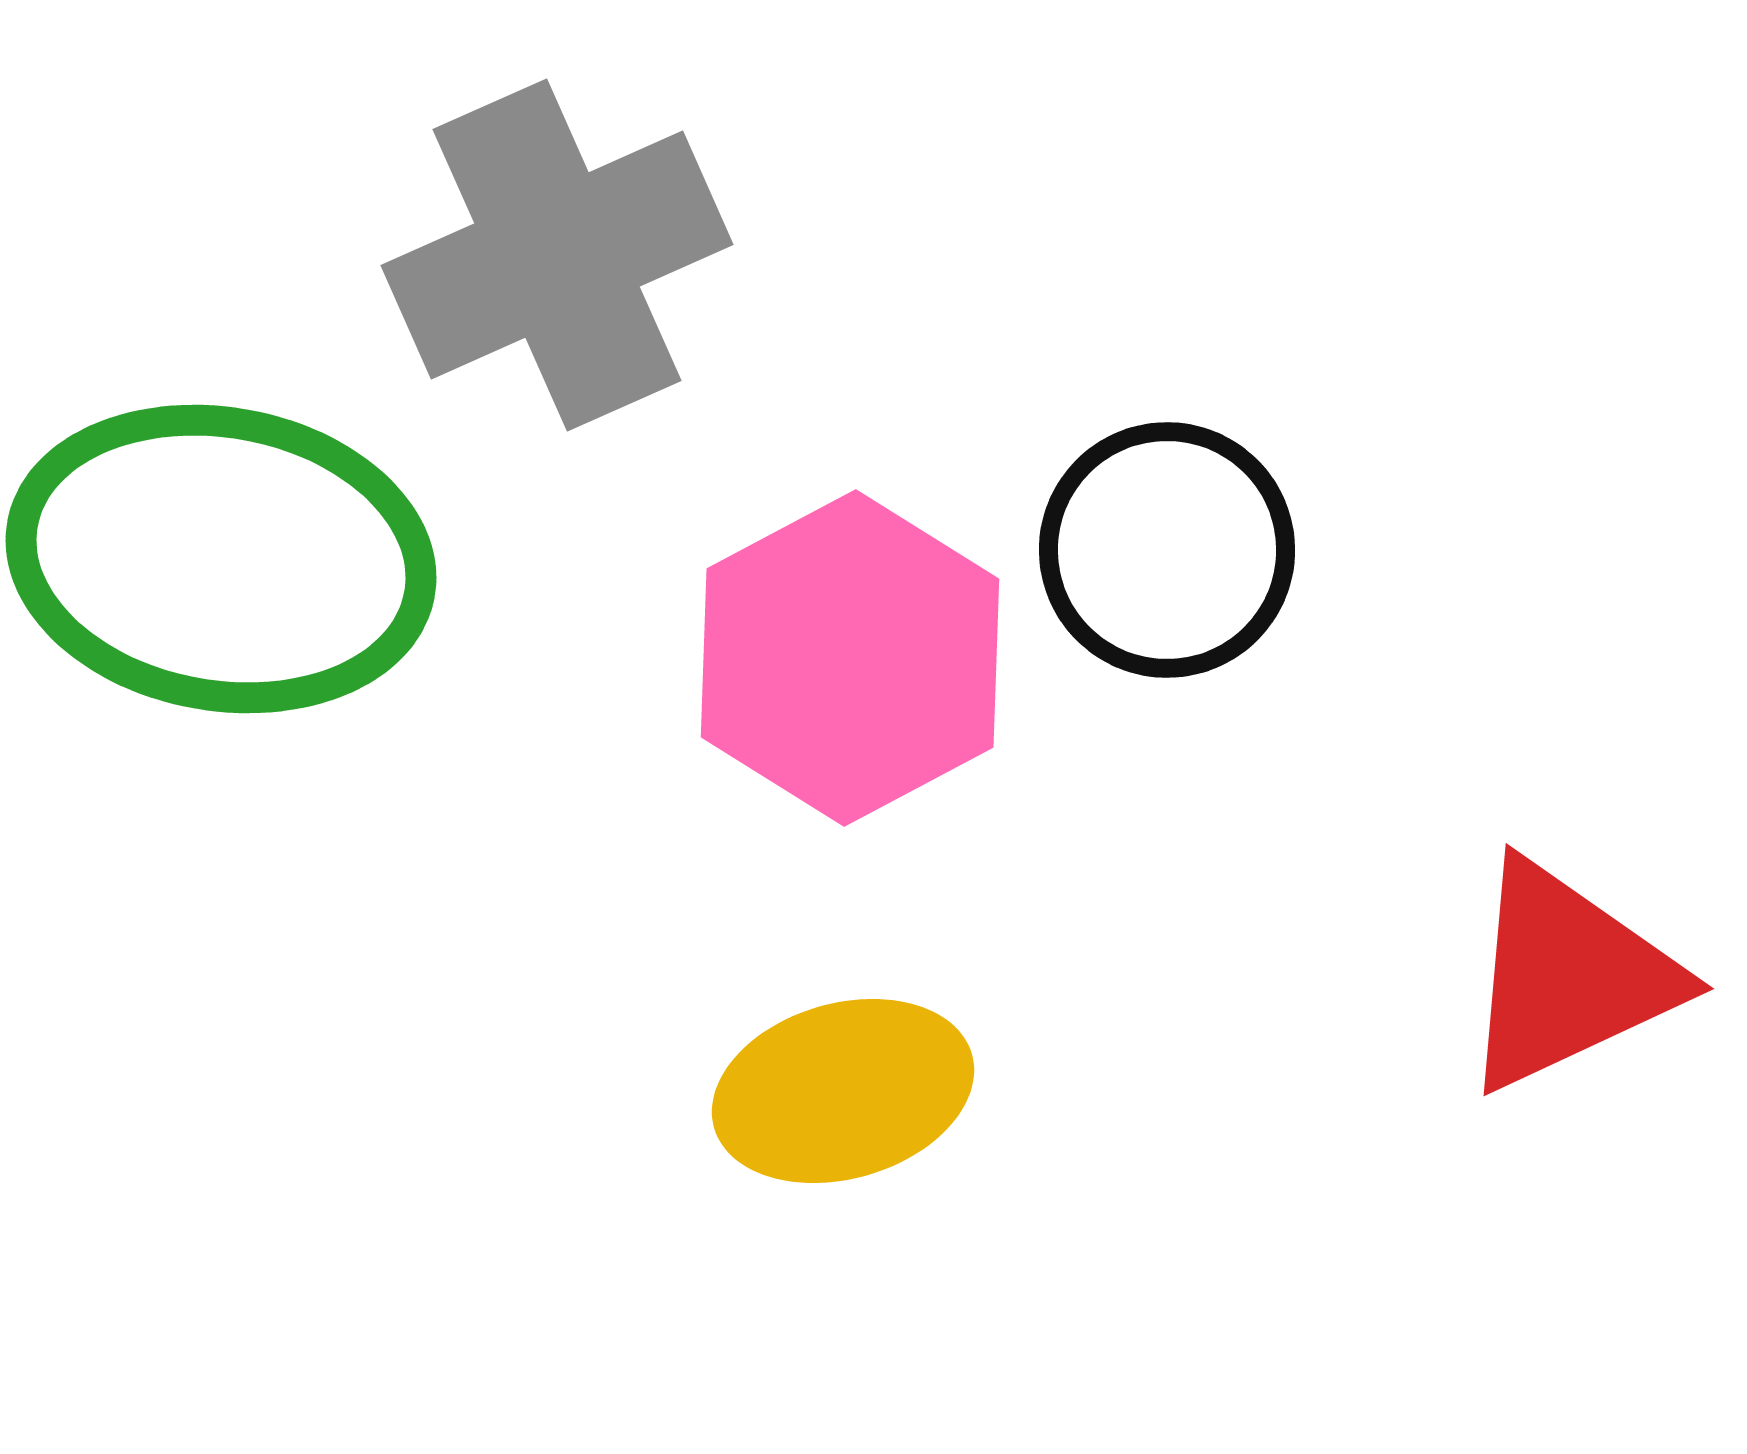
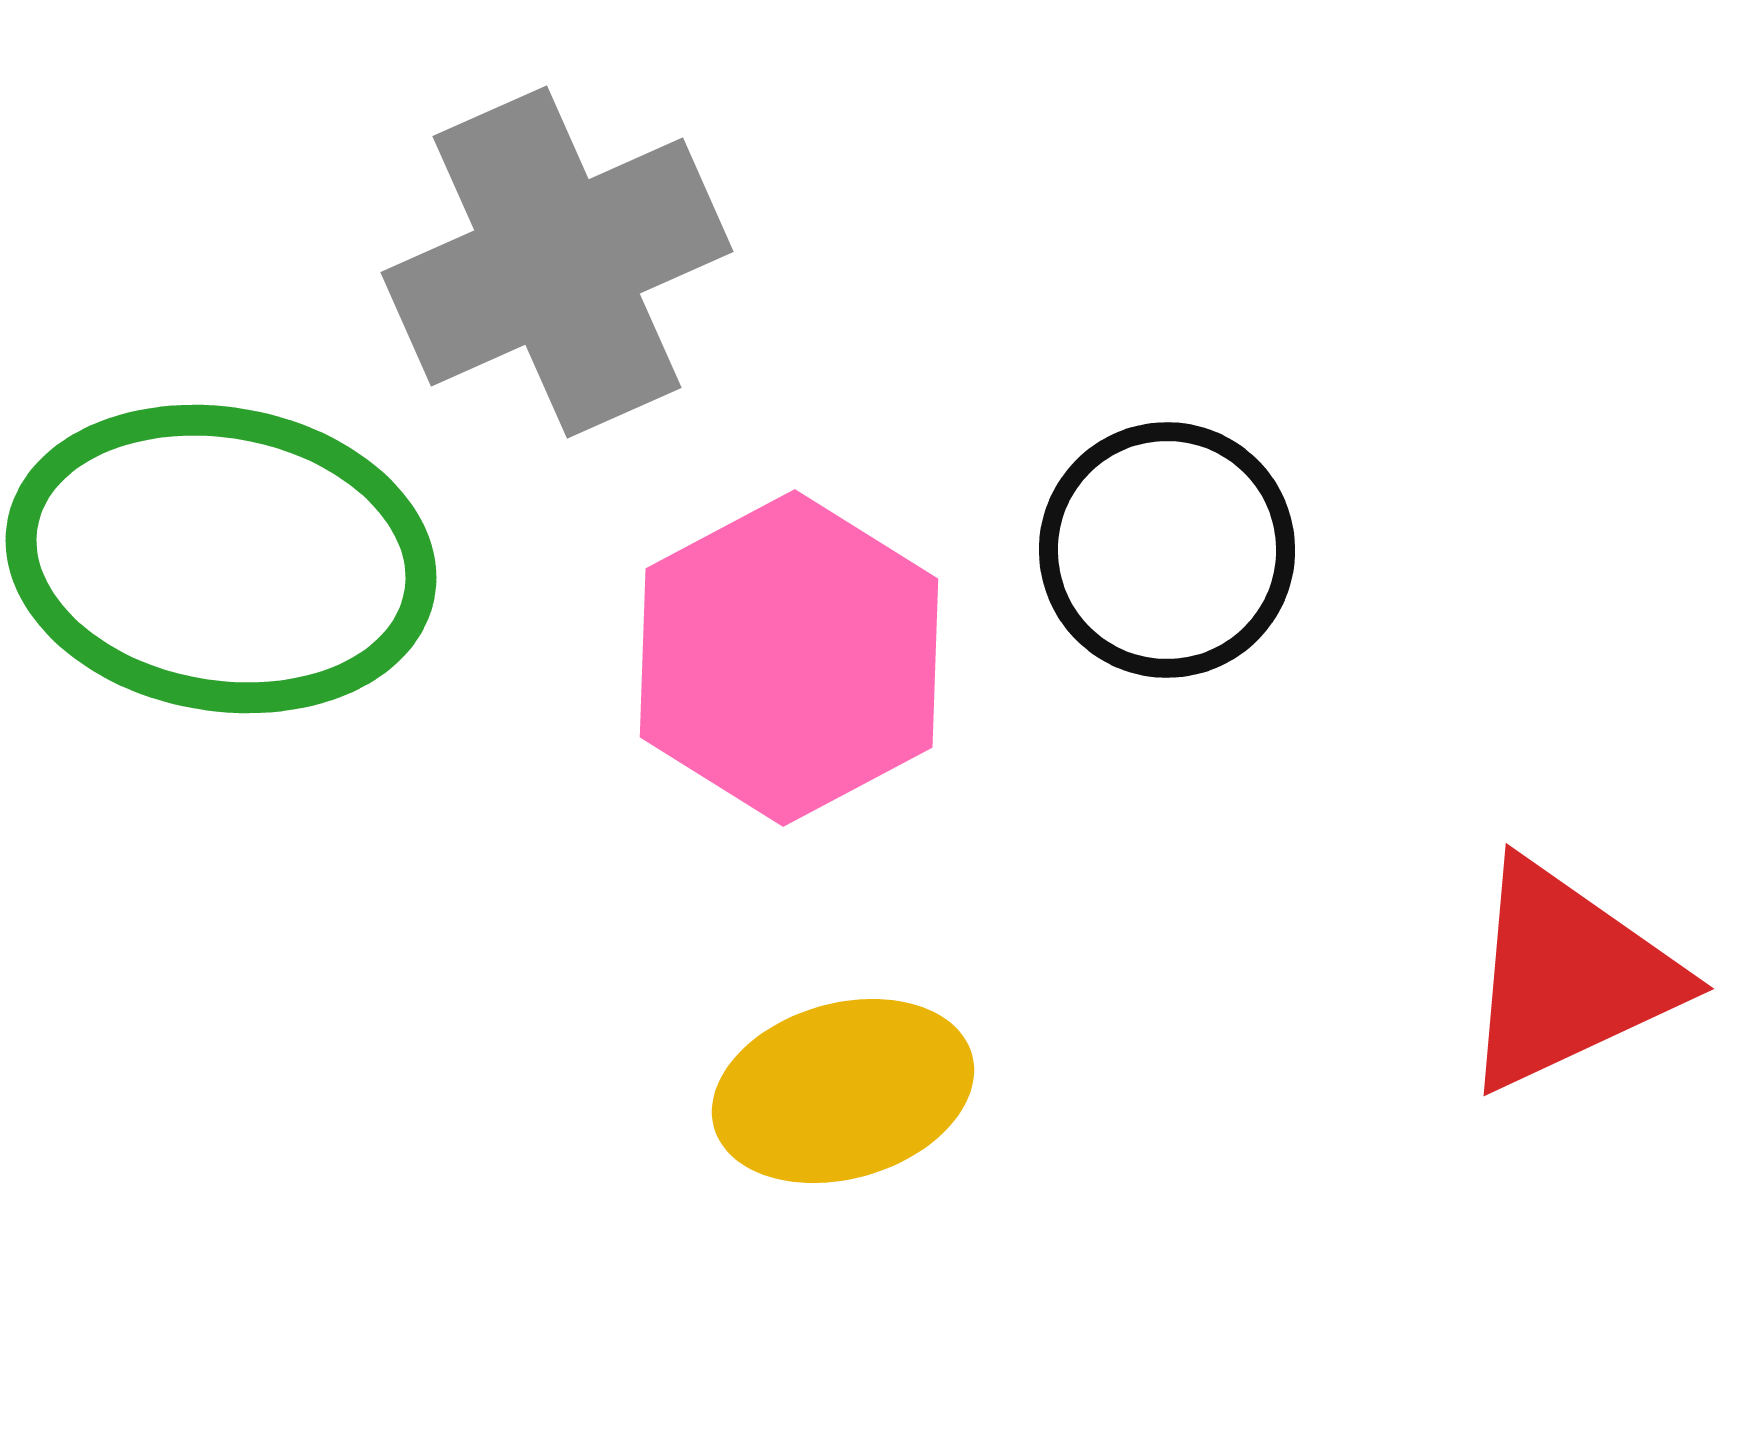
gray cross: moved 7 px down
pink hexagon: moved 61 px left
